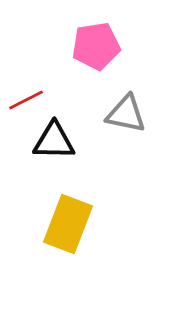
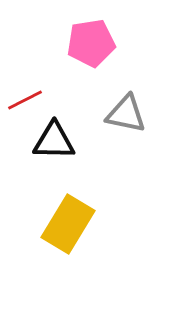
pink pentagon: moved 5 px left, 3 px up
red line: moved 1 px left
yellow rectangle: rotated 10 degrees clockwise
